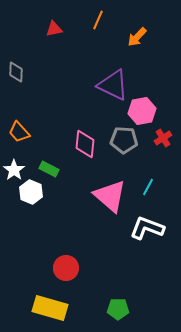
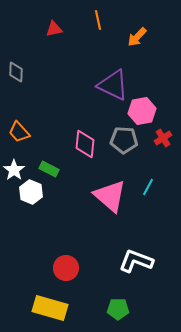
orange line: rotated 36 degrees counterclockwise
white L-shape: moved 11 px left, 33 px down
